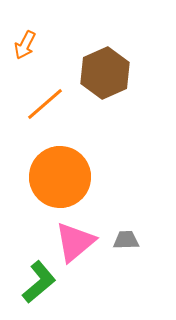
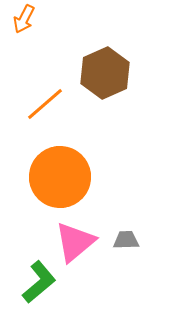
orange arrow: moved 1 px left, 26 px up
